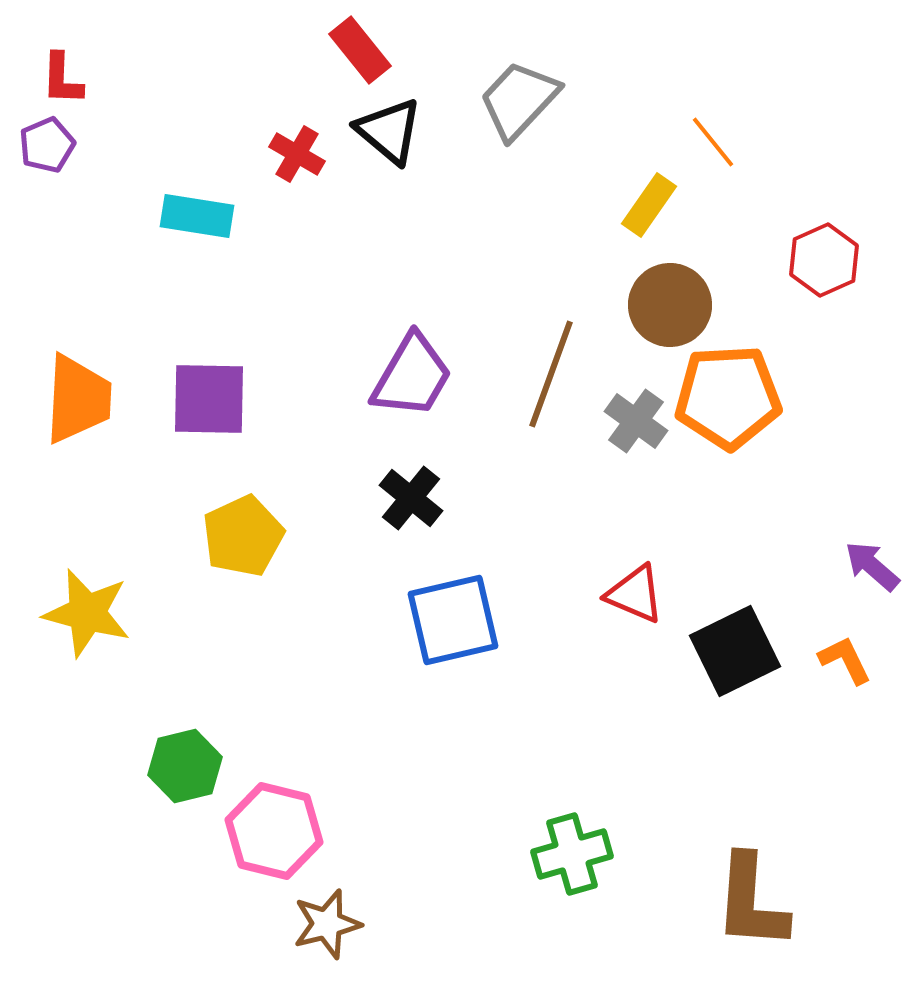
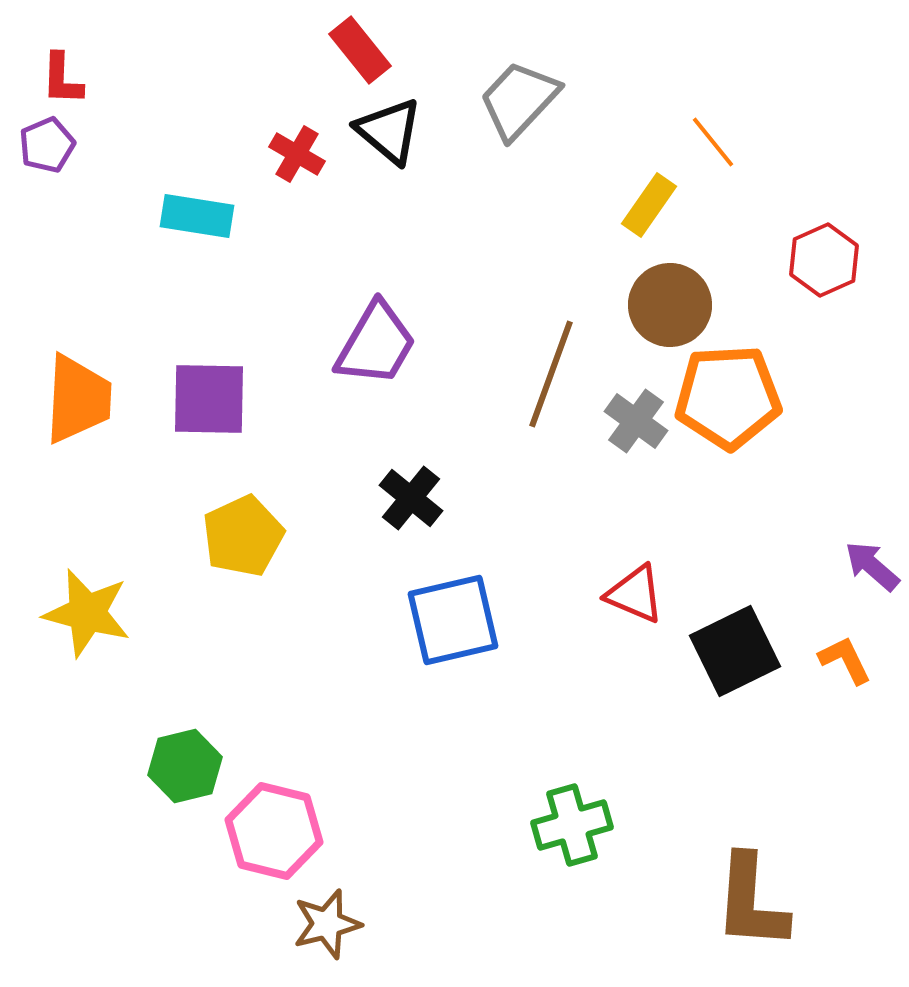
purple trapezoid: moved 36 px left, 32 px up
green cross: moved 29 px up
